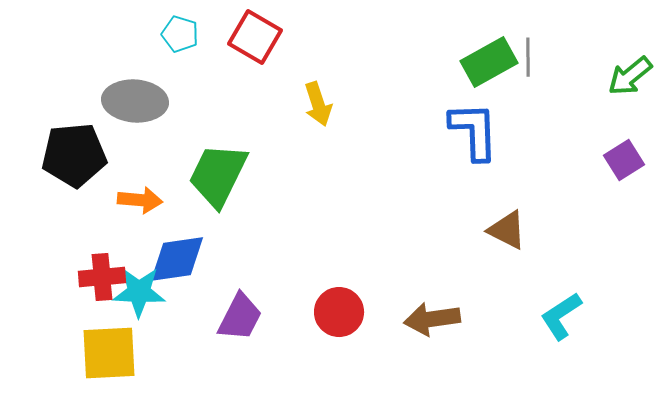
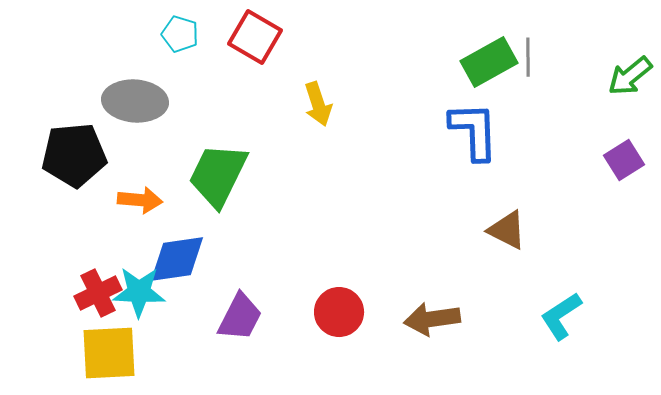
red cross: moved 4 px left, 16 px down; rotated 21 degrees counterclockwise
